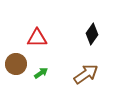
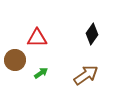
brown circle: moved 1 px left, 4 px up
brown arrow: moved 1 px down
